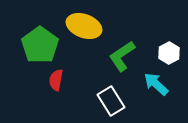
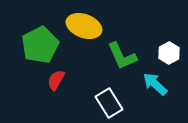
green pentagon: rotated 9 degrees clockwise
green L-shape: rotated 80 degrees counterclockwise
red semicircle: rotated 20 degrees clockwise
cyan arrow: moved 1 px left
white rectangle: moved 2 px left, 2 px down
